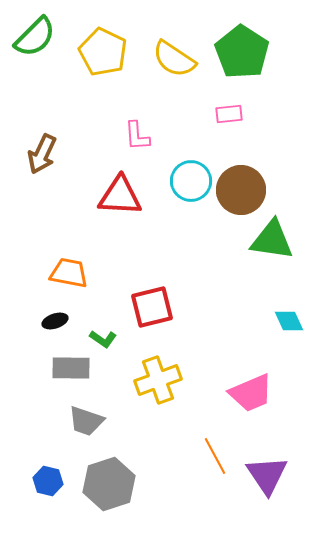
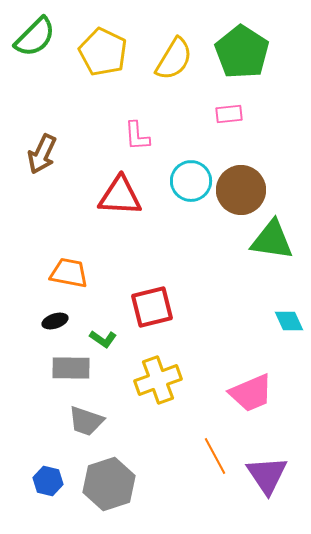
yellow semicircle: rotated 93 degrees counterclockwise
